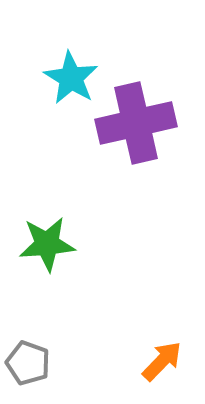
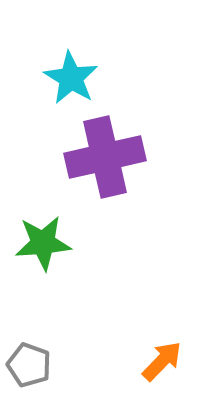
purple cross: moved 31 px left, 34 px down
green star: moved 4 px left, 1 px up
gray pentagon: moved 1 px right, 2 px down
